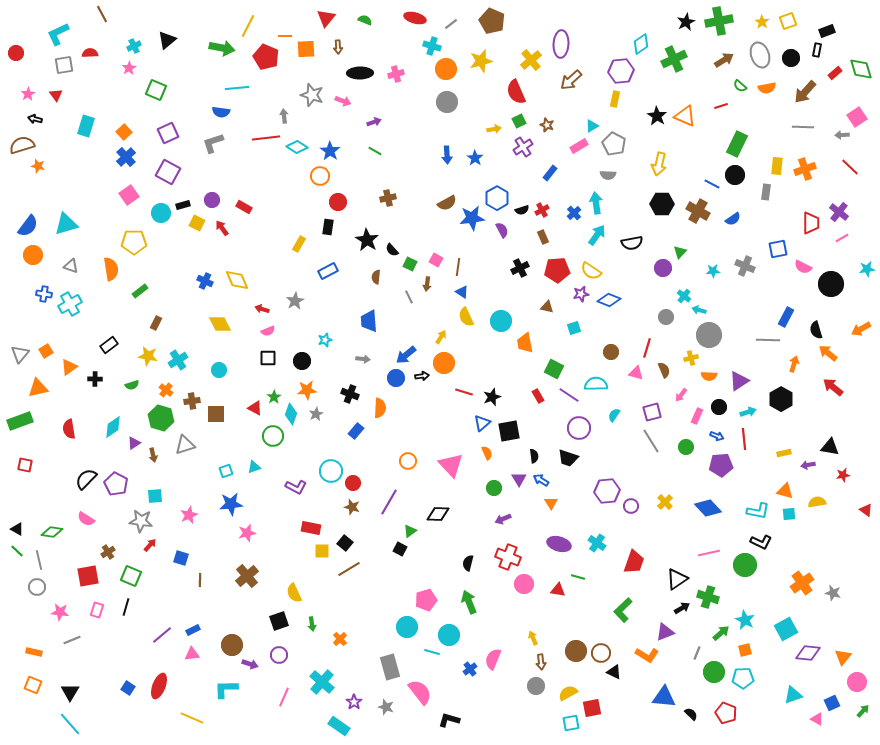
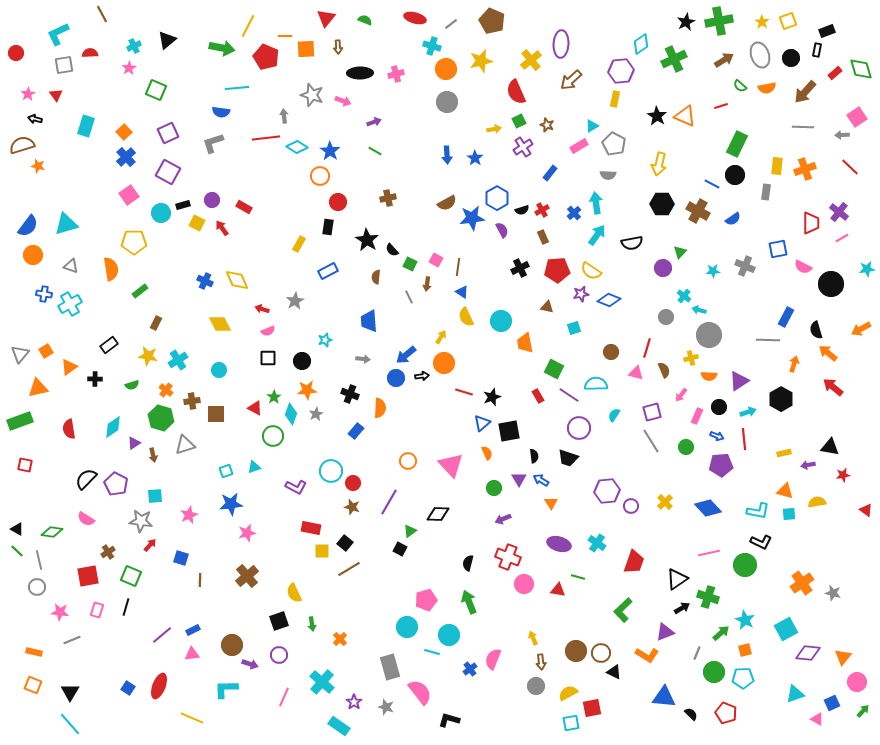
cyan triangle at (793, 695): moved 2 px right, 1 px up
